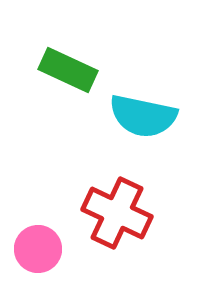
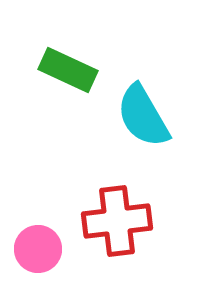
cyan semicircle: rotated 48 degrees clockwise
red cross: moved 8 px down; rotated 32 degrees counterclockwise
